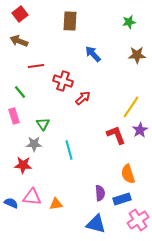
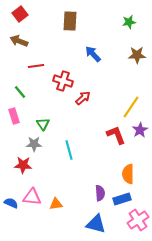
orange semicircle: rotated 18 degrees clockwise
